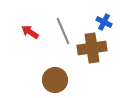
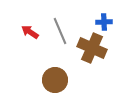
blue cross: rotated 28 degrees counterclockwise
gray line: moved 3 px left
brown cross: rotated 32 degrees clockwise
